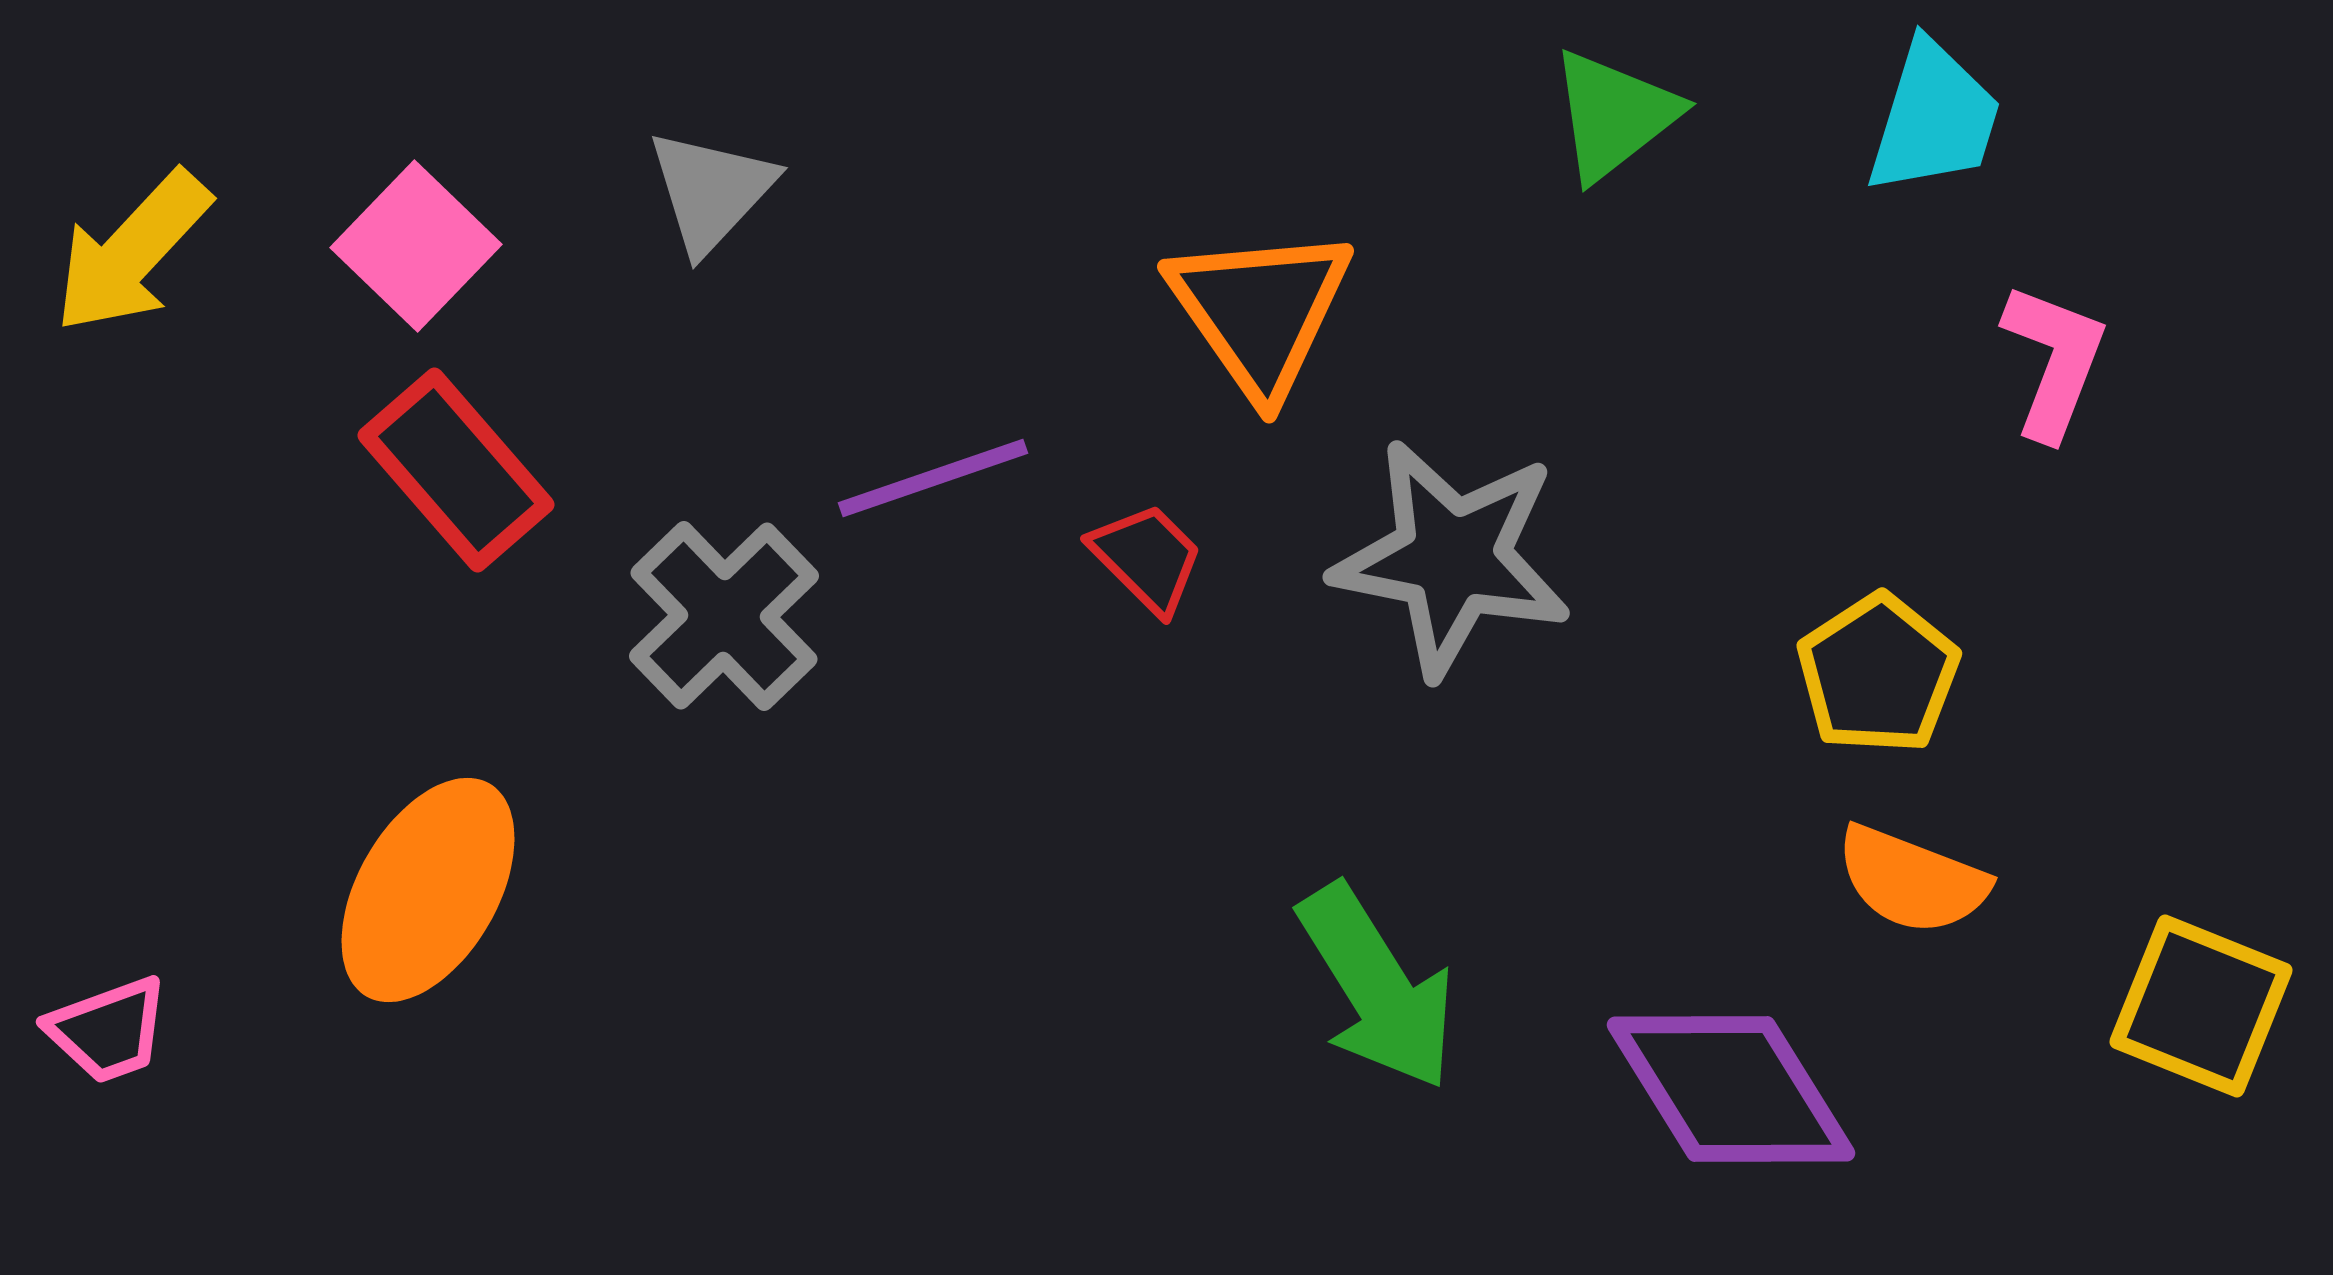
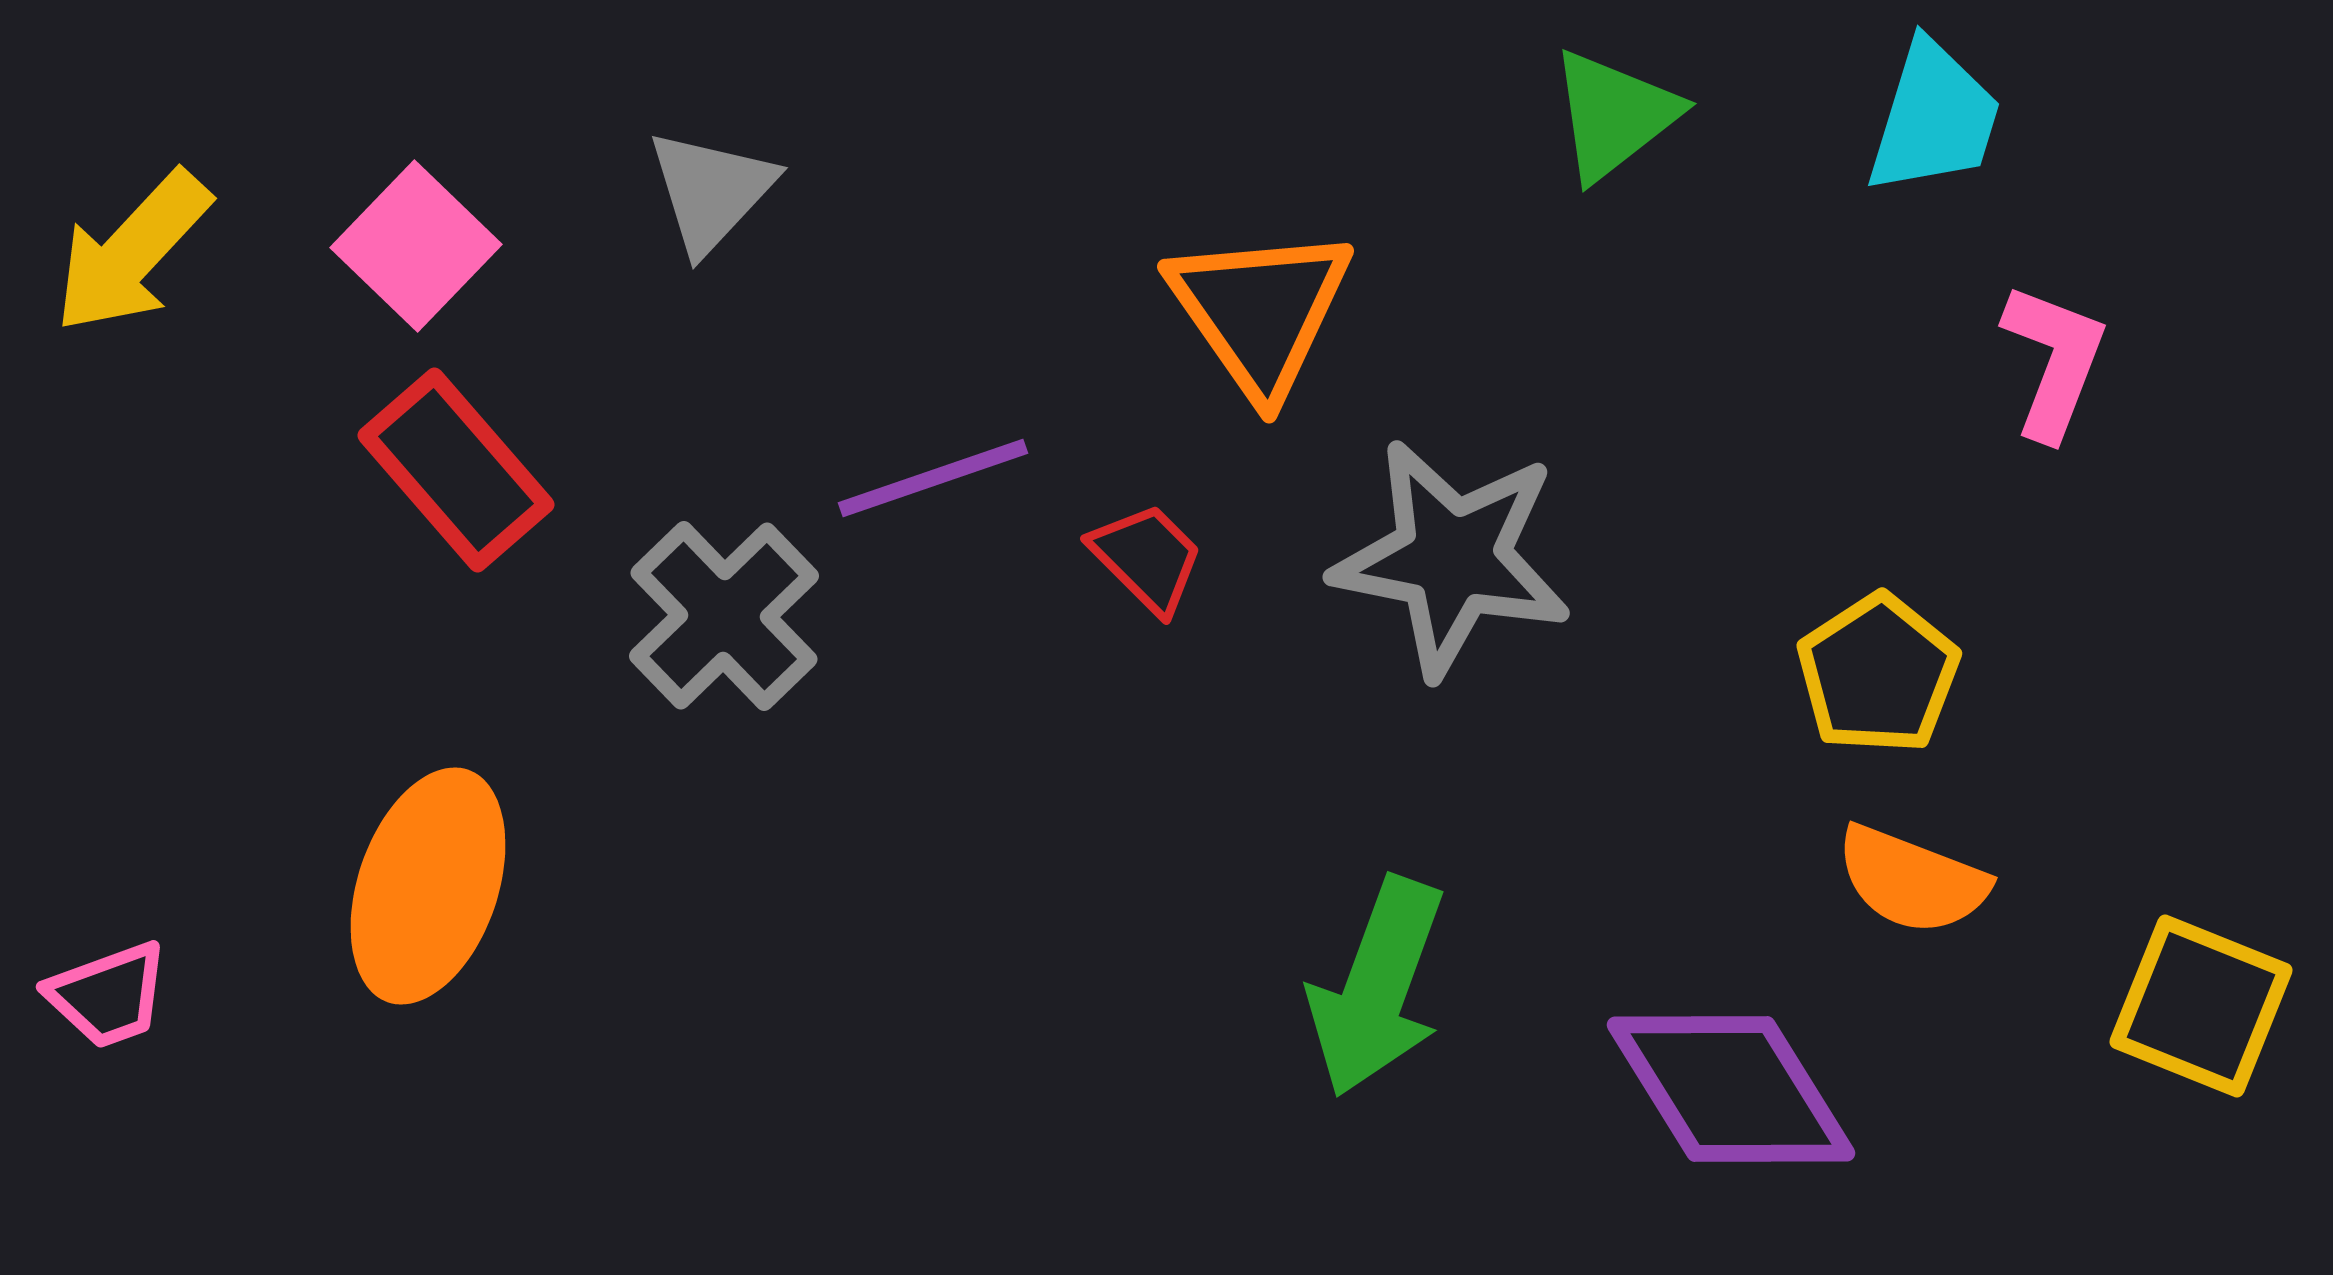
orange ellipse: moved 4 px up; rotated 11 degrees counterclockwise
green arrow: rotated 52 degrees clockwise
pink trapezoid: moved 35 px up
